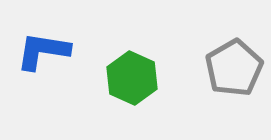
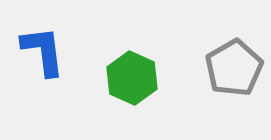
blue L-shape: rotated 74 degrees clockwise
